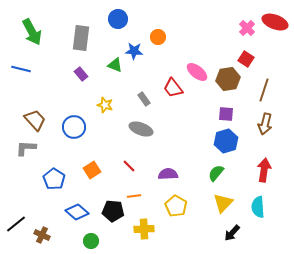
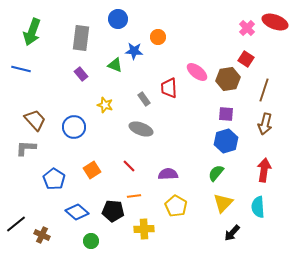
green arrow at (32, 32): rotated 48 degrees clockwise
red trapezoid at (173, 88): moved 4 px left; rotated 35 degrees clockwise
